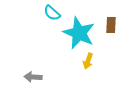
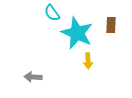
cyan semicircle: rotated 12 degrees clockwise
cyan star: moved 2 px left
yellow arrow: rotated 21 degrees counterclockwise
